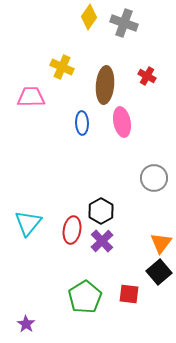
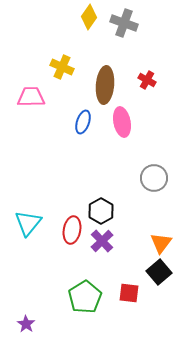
red cross: moved 4 px down
blue ellipse: moved 1 px right, 1 px up; rotated 20 degrees clockwise
red square: moved 1 px up
